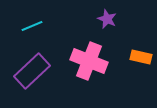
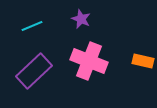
purple star: moved 26 px left
orange rectangle: moved 2 px right, 4 px down
purple rectangle: moved 2 px right
